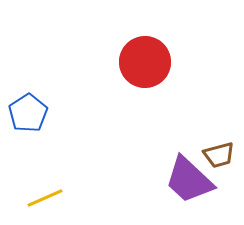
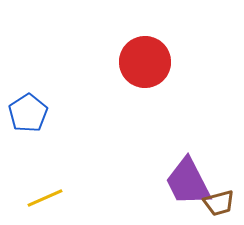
brown trapezoid: moved 48 px down
purple trapezoid: moved 1 px left, 2 px down; rotated 20 degrees clockwise
